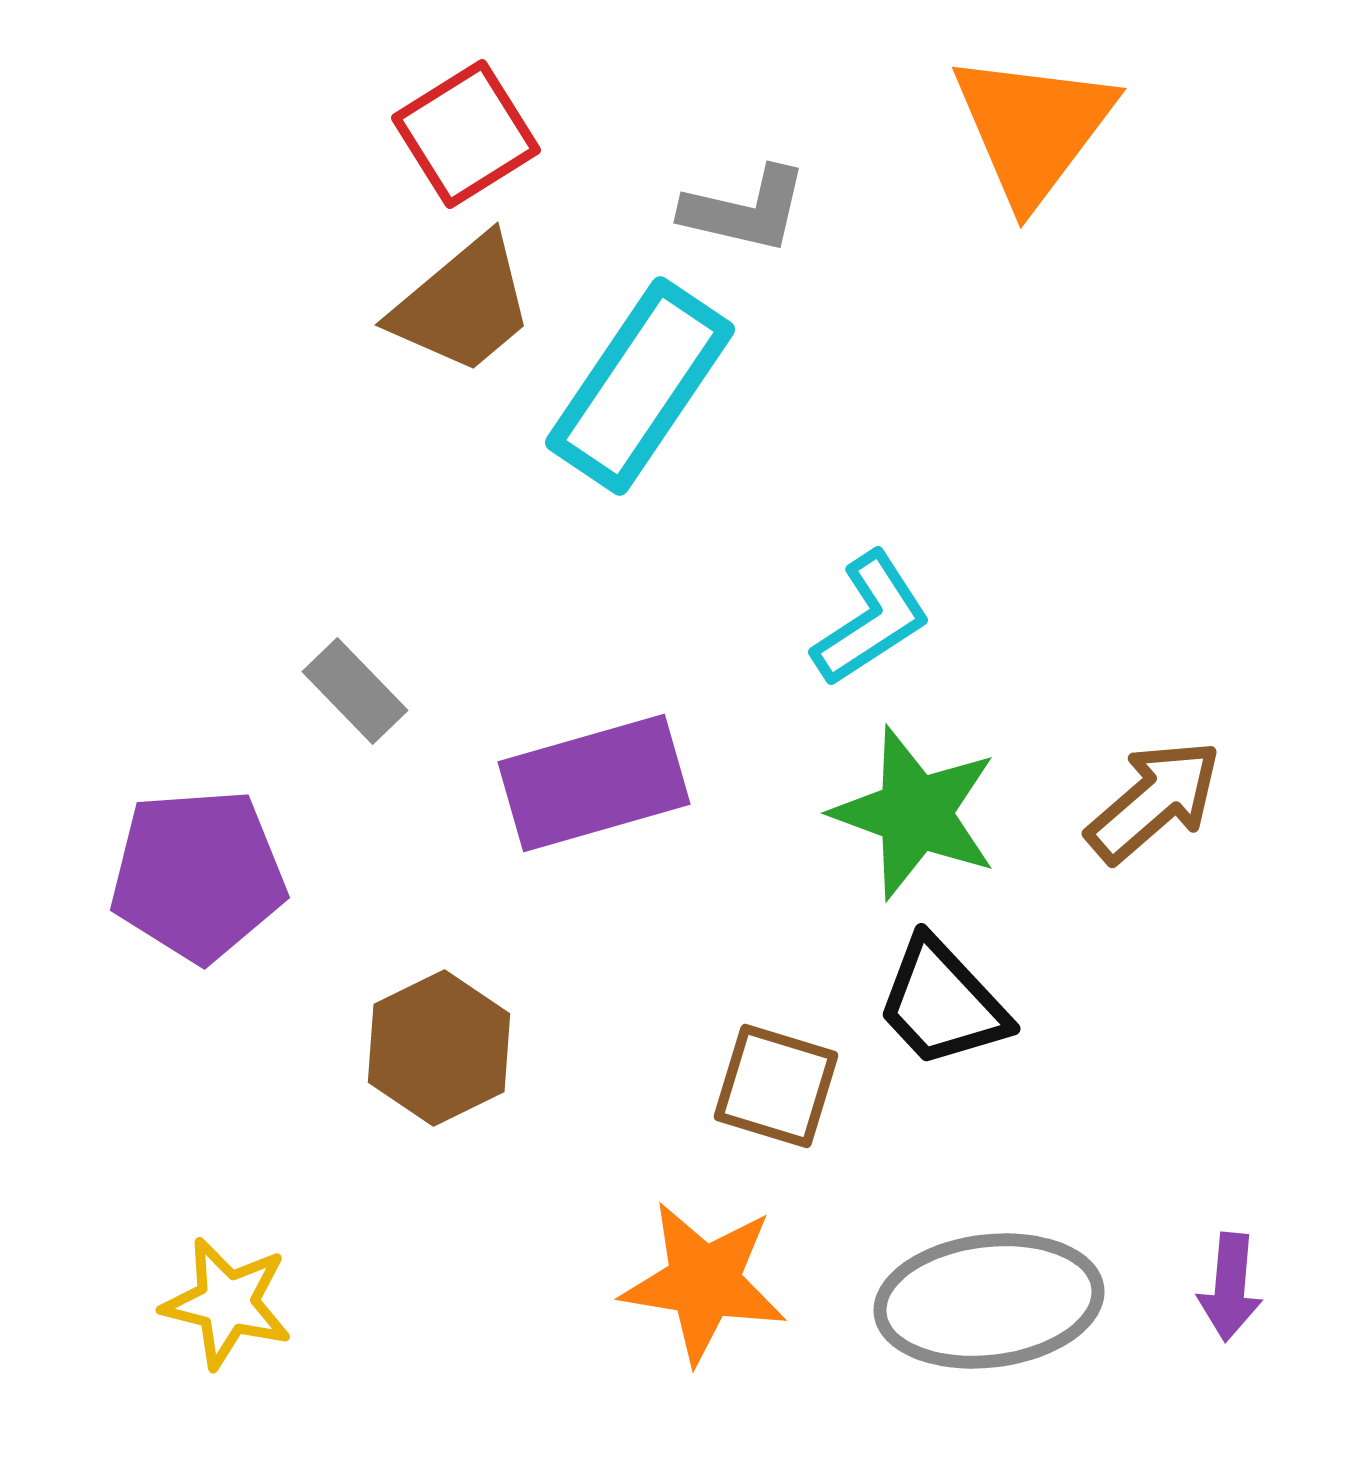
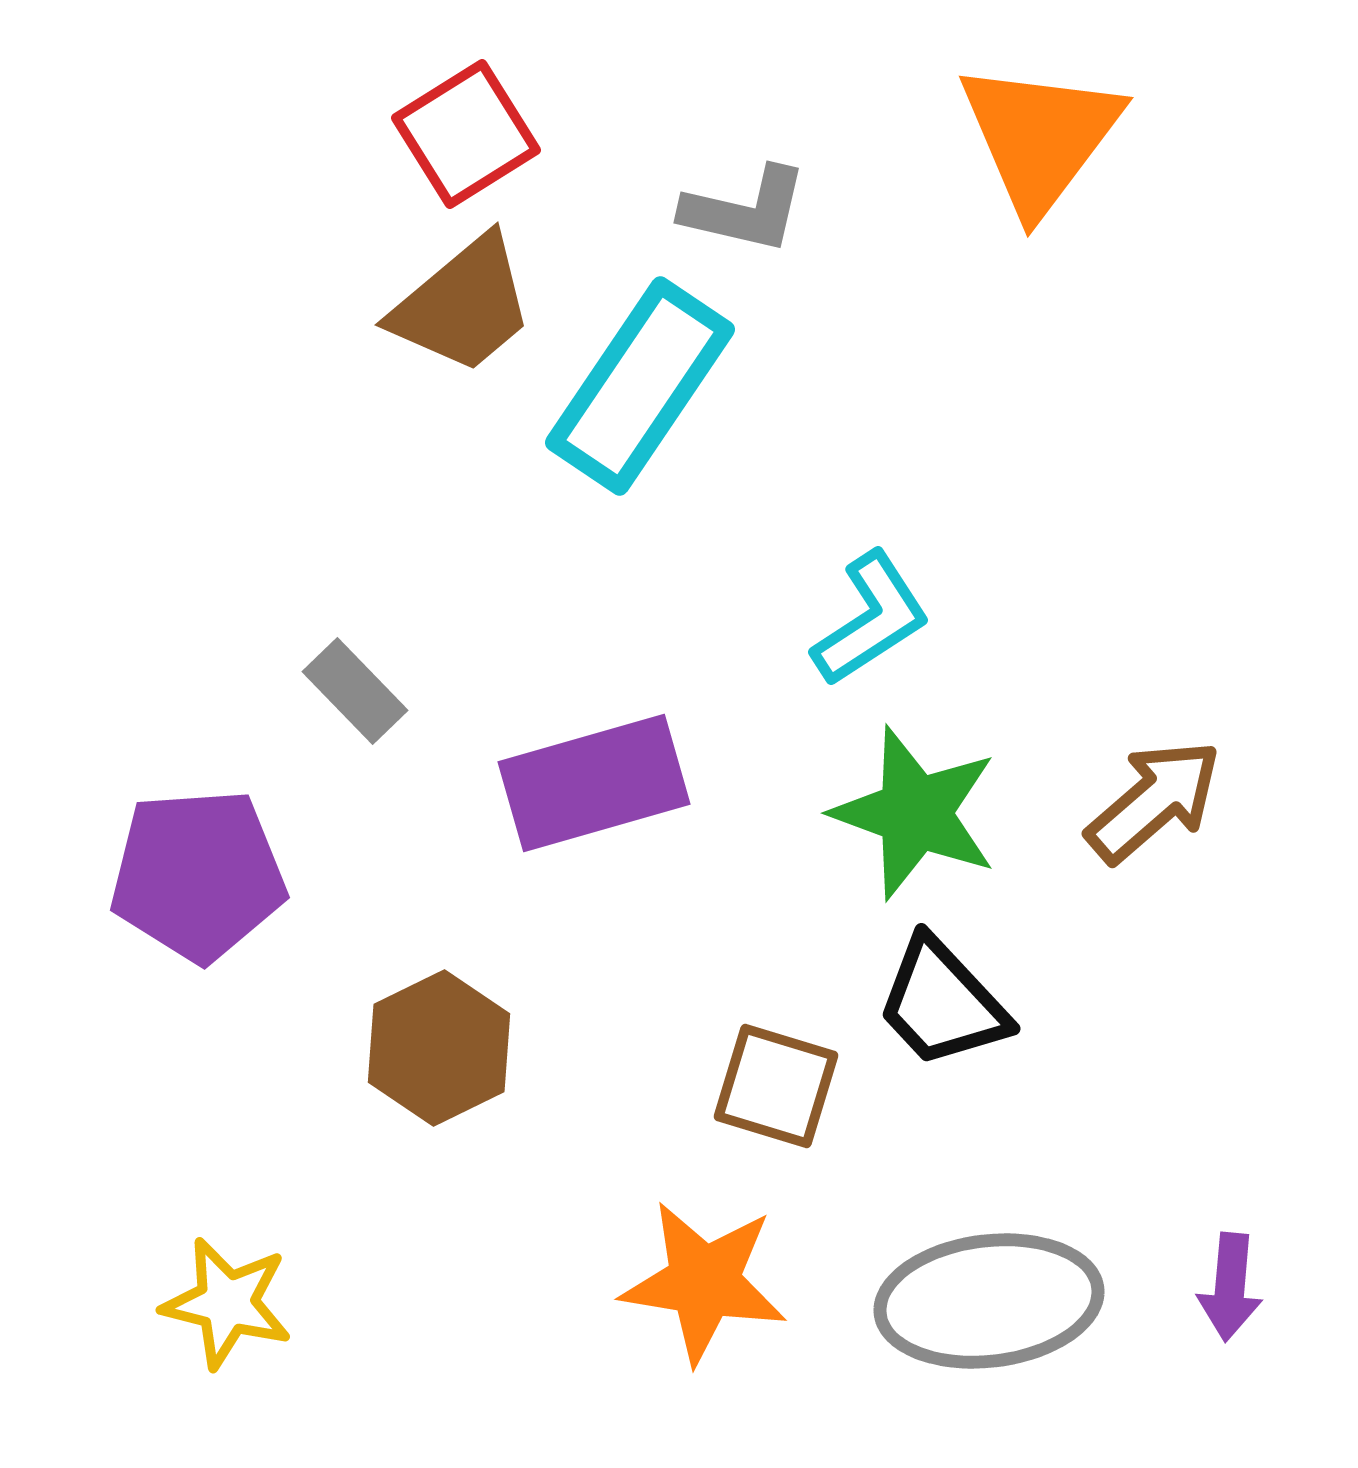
orange triangle: moved 7 px right, 9 px down
